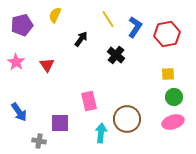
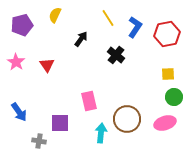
yellow line: moved 1 px up
pink ellipse: moved 8 px left, 1 px down
